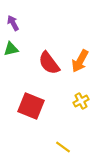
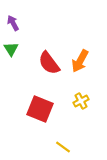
green triangle: rotated 49 degrees counterclockwise
red square: moved 9 px right, 3 px down
